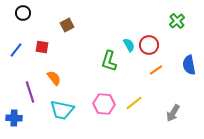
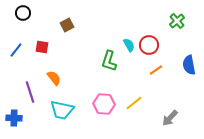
gray arrow: moved 3 px left, 5 px down; rotated 12 degrees clockwise
